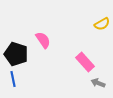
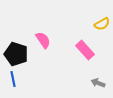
pink rectangle: moved 12 px up
